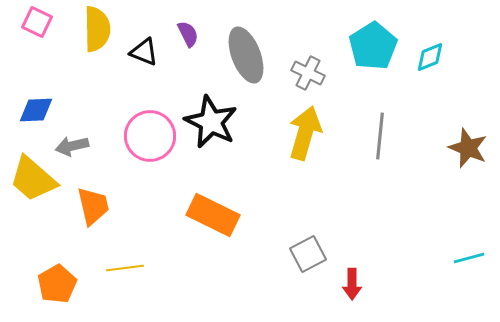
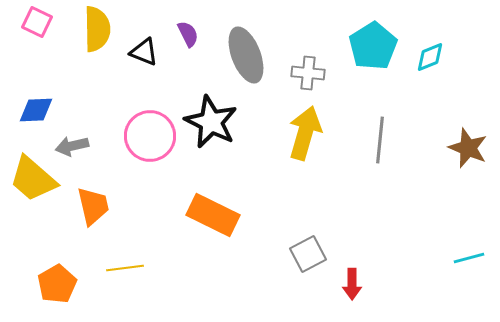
gray cross: rotated 20 degrees counterclockwise
gray line: moved 4 px down
